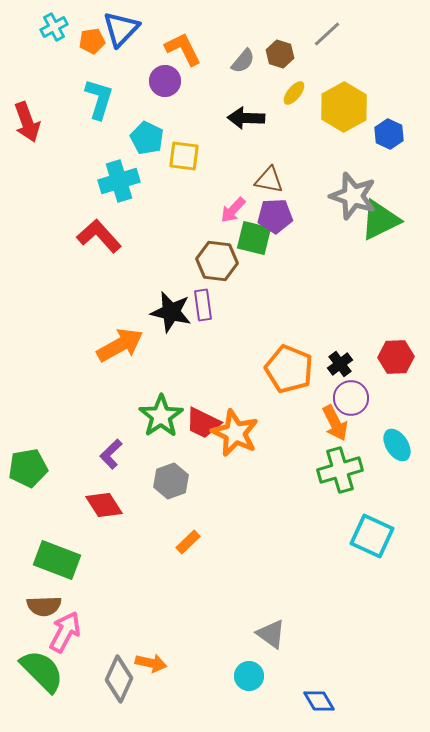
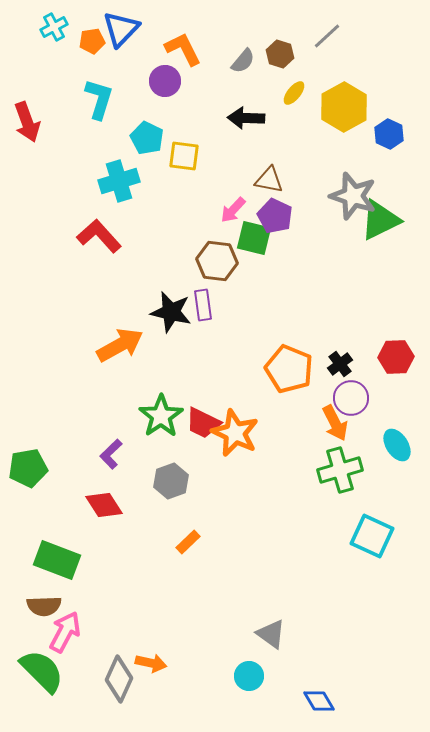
gray line at (327, 34): moved 2 px down
purple pentagon at (275, 216): rotated 28 degrees clockwise
